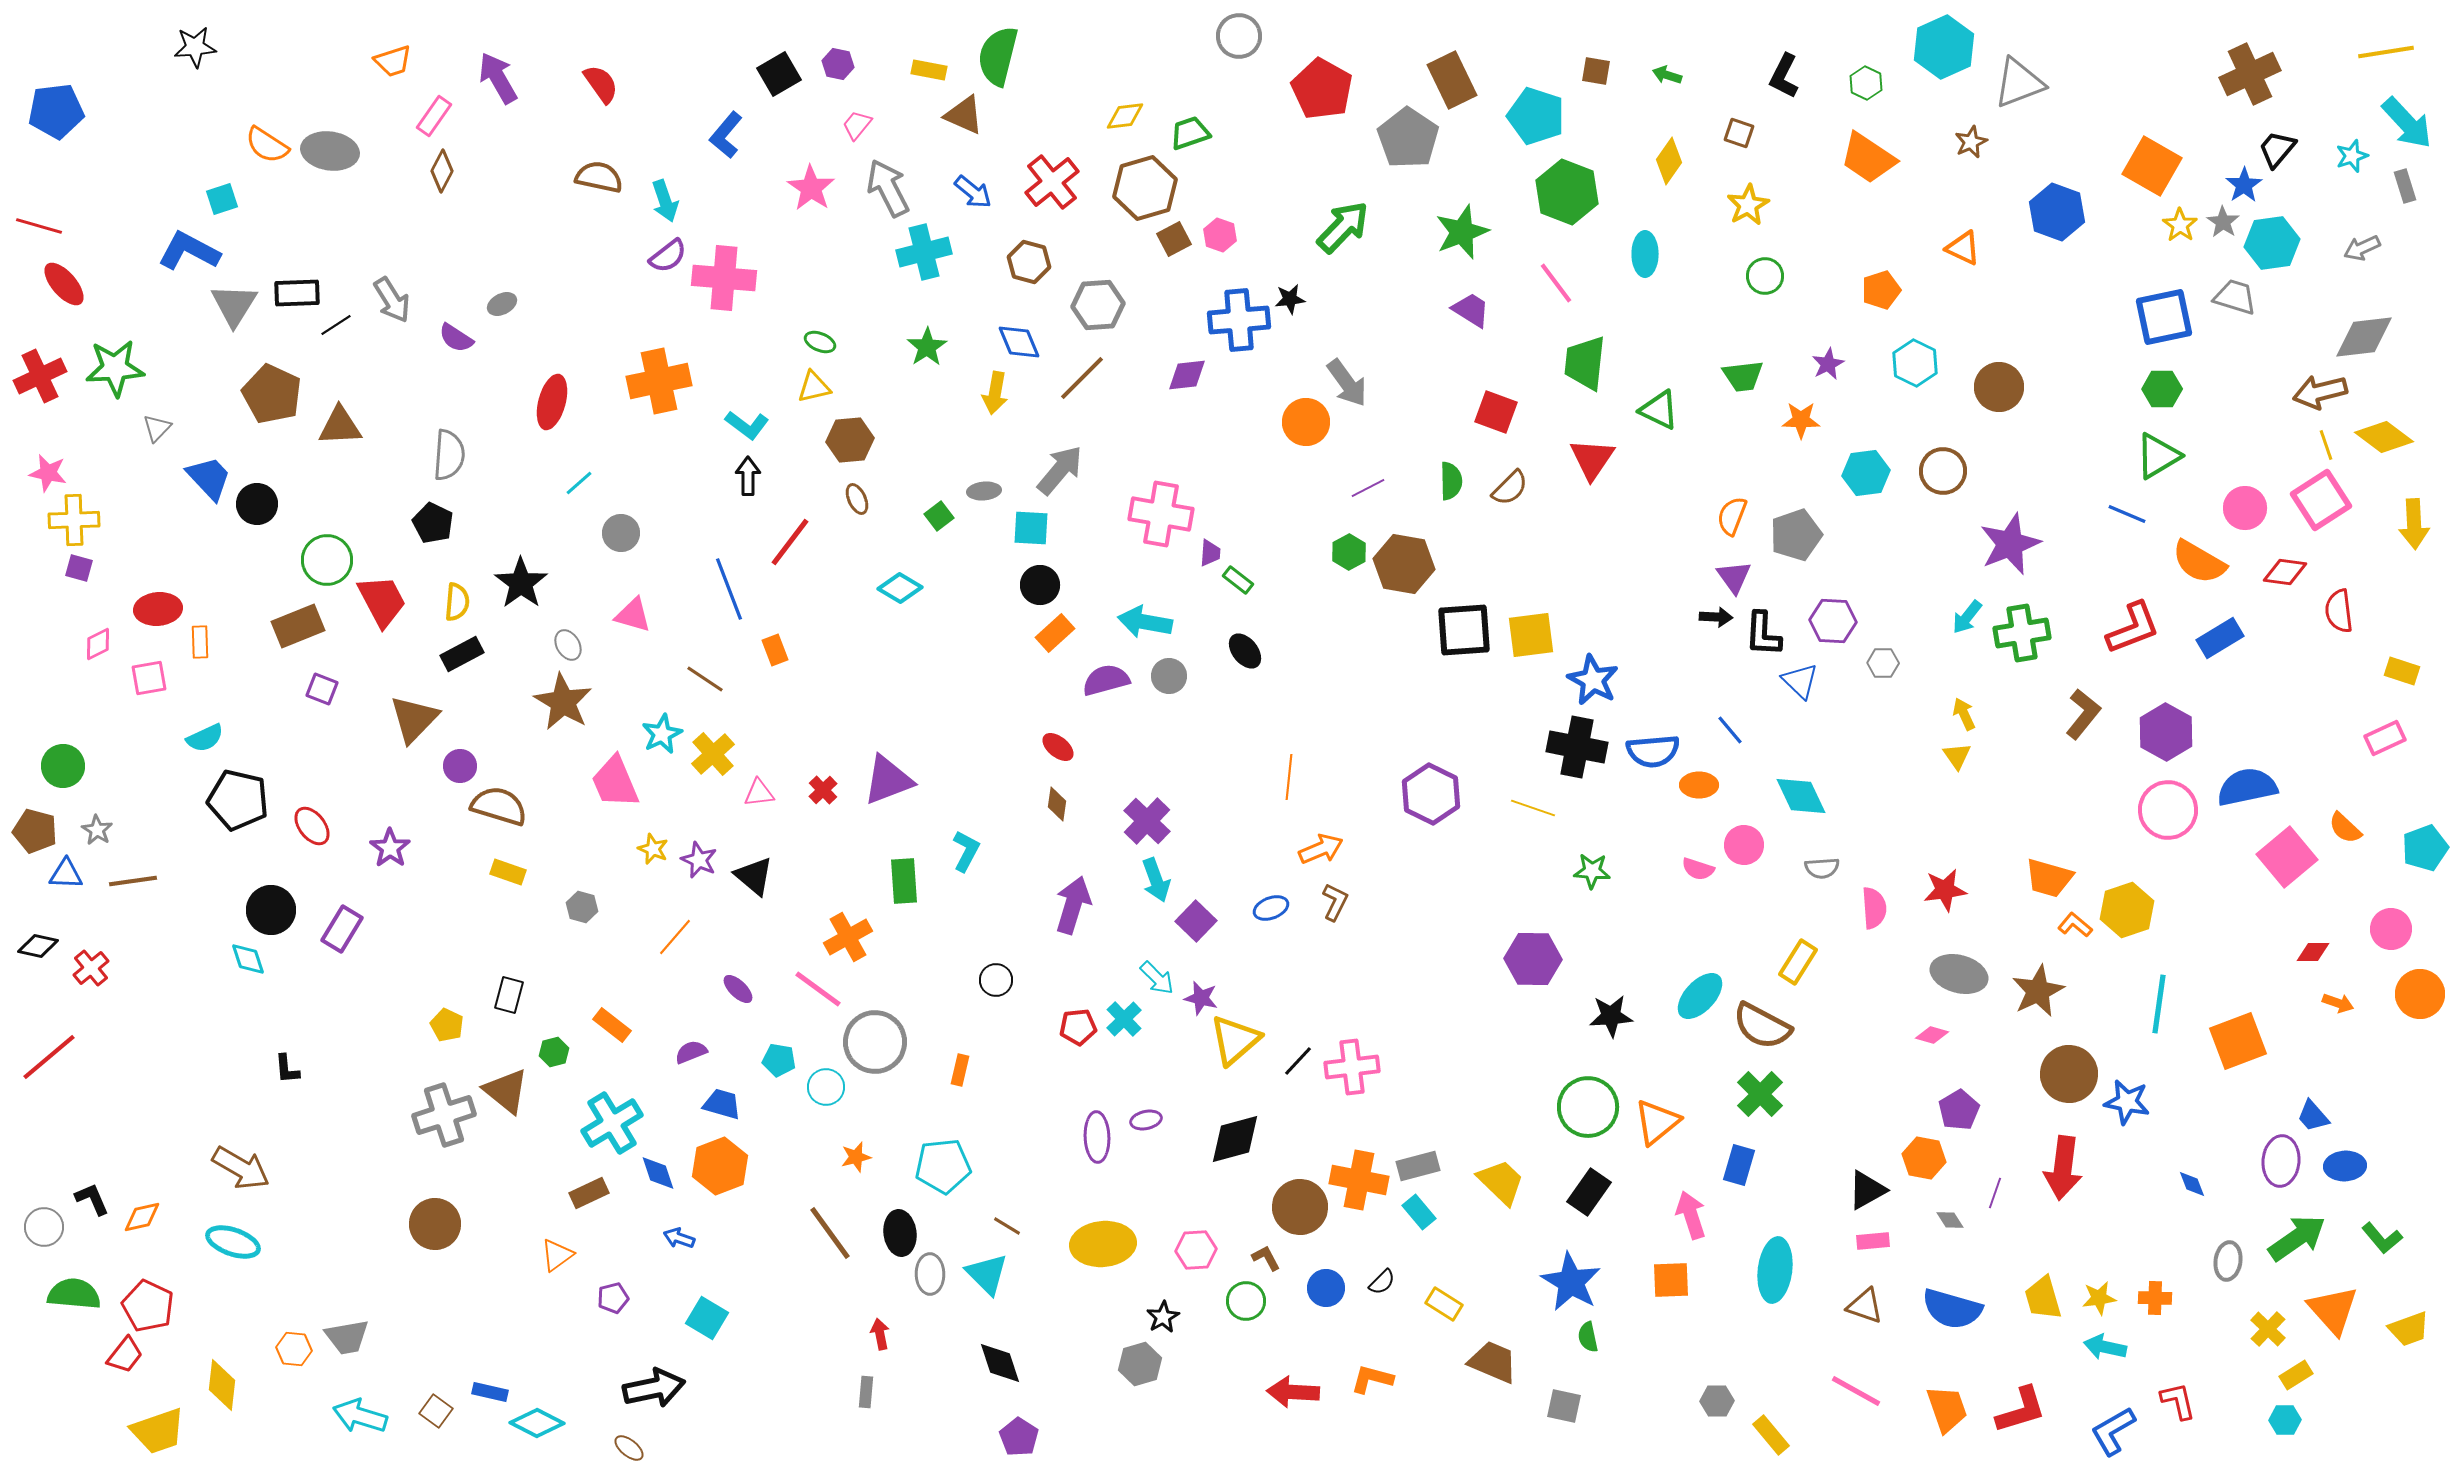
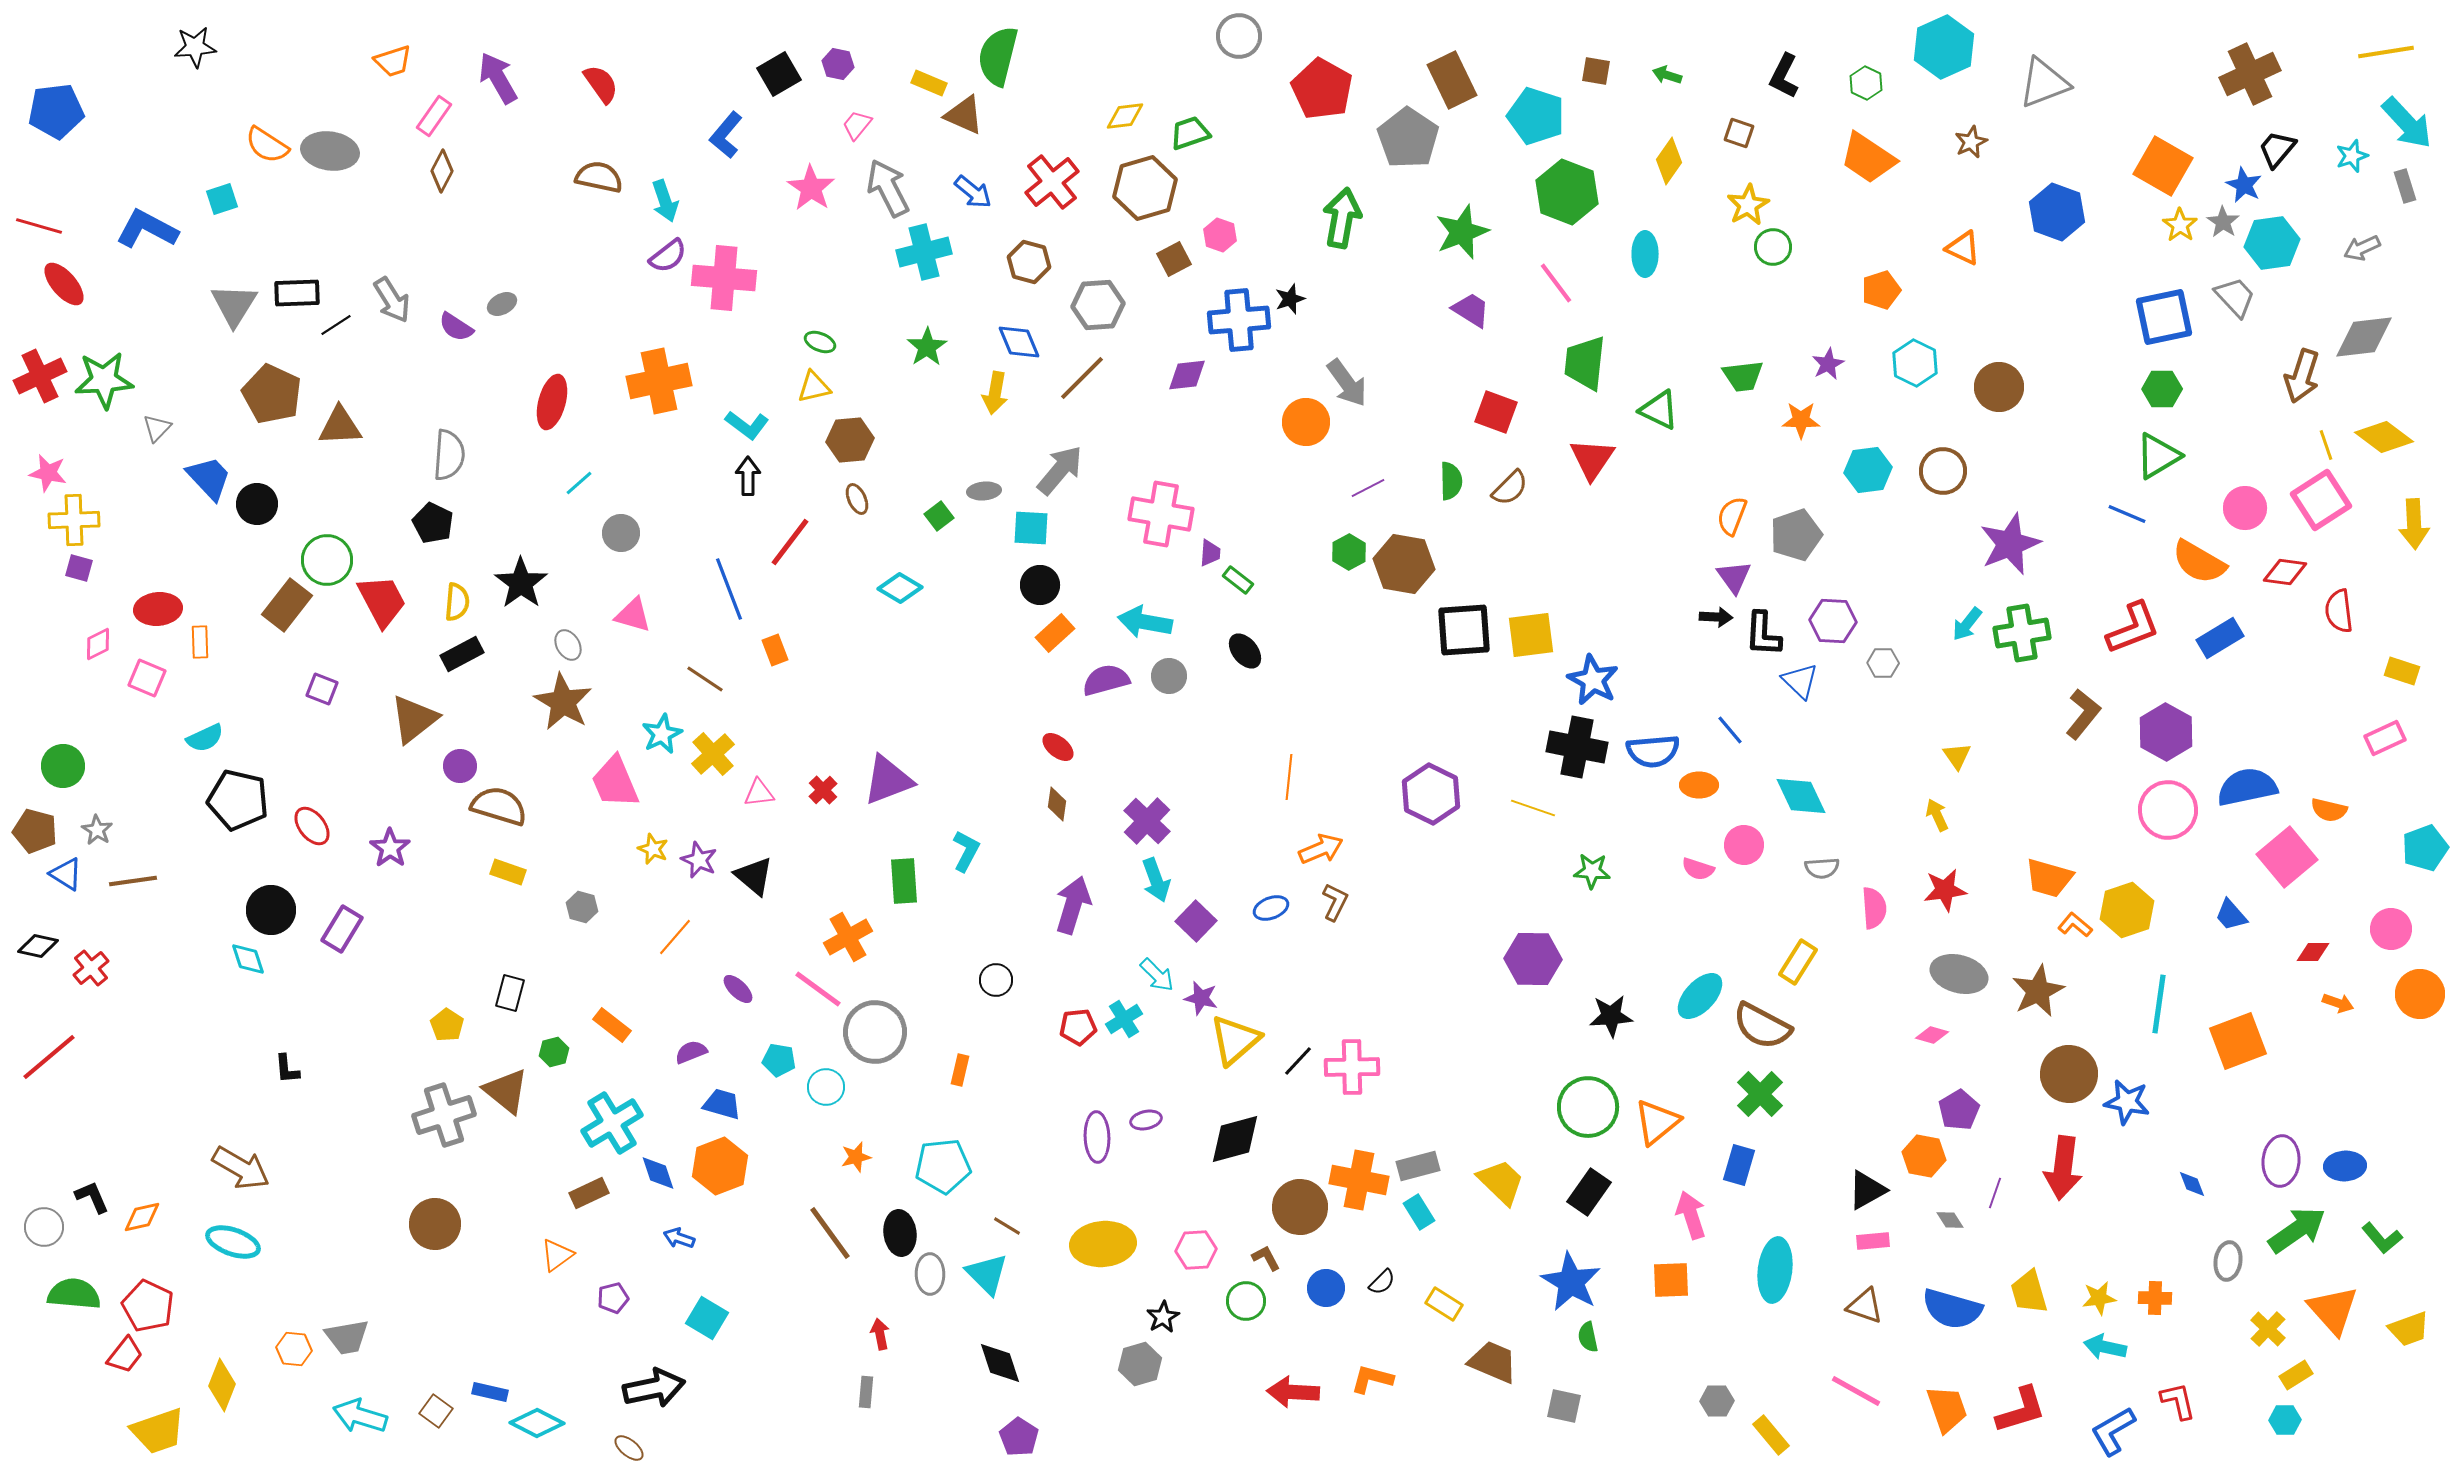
yellow rectangle at (929, 70): moved 13 px down; rotated 12 degrees clockwise
gray triangle at (2019, 83): moved 25 px right
orange square at (2152, 166): moved 11 px right
blue star at (2244, 185): rotated 12 degrees counterclockwise
green arrow at (1343, 227): moved 1 px left, 9 px up; rotated 34 degrees counterclockwise
brown square at (1174, 239): moved 20 px down
blue L-shape at (189, 251): moved 42 px left, 22 px up
green circle at (1765, 276): moved 8 px right, 29 px up
gray trapezoid at (2235, 297): rotated 30 degrees clockwise
black star at (1290, 299): rotated 12 degrees counterclockwise
purple semicircle at (456, 338): moved 11 px up
green star at (115, 368): moved 11 px left, 12 px down
brown arrow at (2320, 392): moved 18 px left, 16 px up; rotated 58 degrees counterclockwise
cyan hexagon at (1866, 473): moved 2 px right, 3 px up
cyan arrow at (1967, 617): moved 7 px down
brown rectangle at (298, 626): moved 11 px left, 21 px up; rotated 30 degrees counterclockwise
pink square at (149, 678): moved 2 px left; rotated 33 degrees clockwise
yellow arrow at (1964, 714): moved 27 px left, 101 px down
brown triangle at (414, 719): rotated 8 degrees clockwise
orange semicircle at (2345, 828): moved 16 px left, 18 px up; rotated 30 degrees counterclockwise
blue triangle at (66, 874): rotated 30 degrees clockwise
cyan arrow at (1157, 978): moved 3 px up
black rectangle at (509, 995): moved 1 px right, 2 px up
cyan cross at (1124, 1019): rotated 12 degrees clockwise
yellow pentagon at (447, 1025): rotated 8 degrees clockwise
gray circle at (875, 1042): moved 10 px up
pink cross at (1352, 1067): rotated 6 degrees clockwise
blue trapezoid at (2313, 1116): moved 82 px left, 201 px up
orange hexagon at (1924, 1158): moved 2 px up
black L-shape at (92, 1199): moved 2 px up
cyan rectangle at (1419, 1212): rotated 8 degrees clockwise
green arrow at (2297, 1238): moved 8 px up
yellow trapezoid at (2043, 1298): moved 14 px left, 6 px up
yellow diamond at (222, 1385): rotated 15 degrees clockwise
